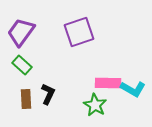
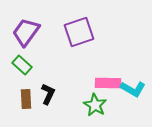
purple trapezoid: moved 5 px right
